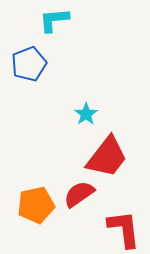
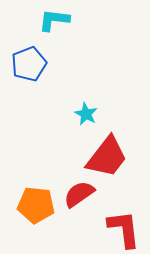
cyan L-shape: rotated 12 degrees clockwise
cyan star: rotated 10 degrees counterclockwise
orange pentagon: rotated 18 degrees clockwise
